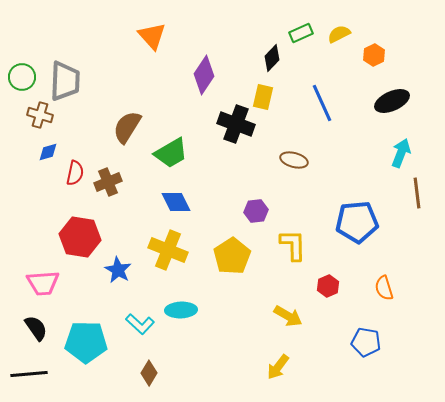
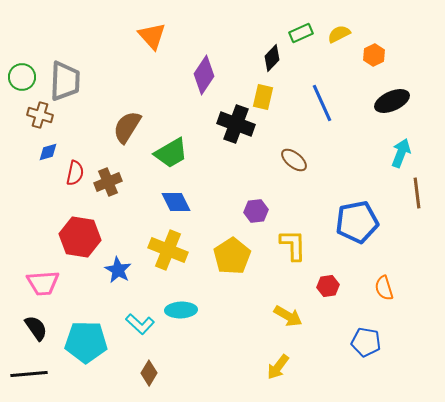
brown ellipse at (294, 160): rotated 24 degrees clockwise
blue pentagon at (357, 222): rotated 6 degrees counterclockwise
red hexagon at (328, 286): rotated 15 degrees clockwise
